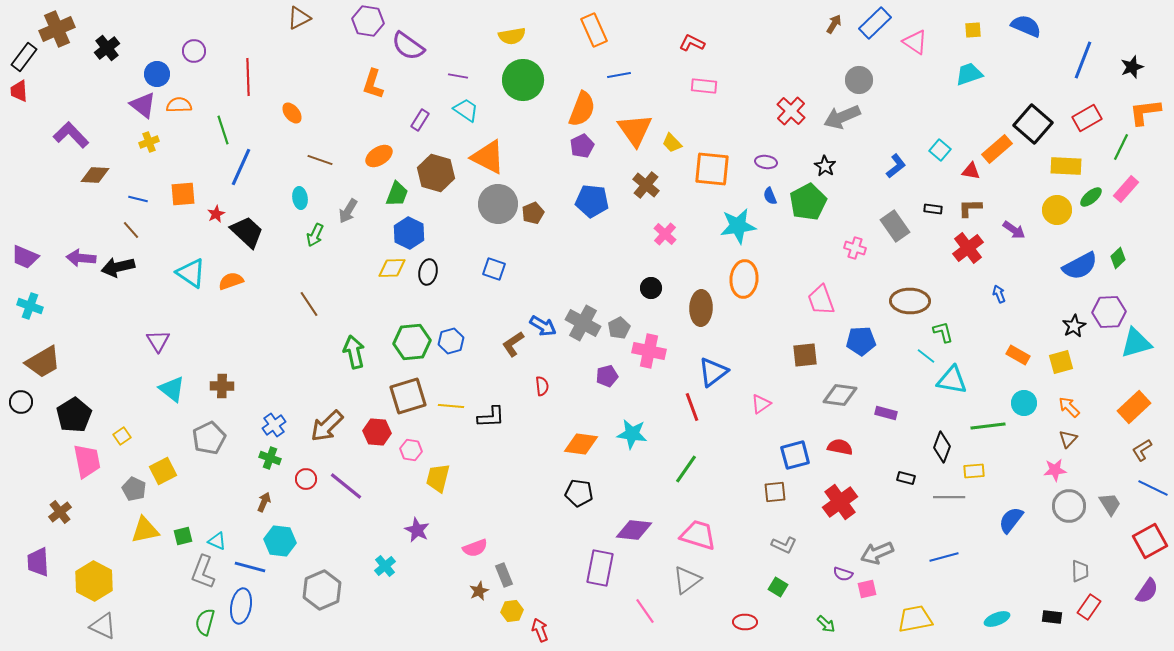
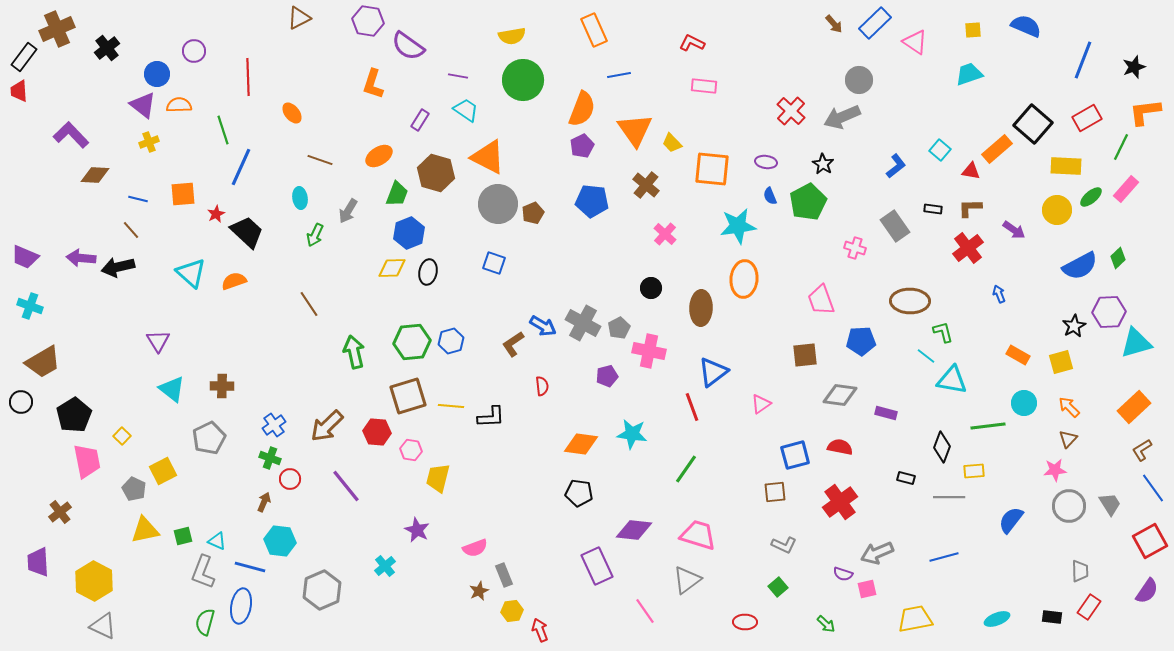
brown arrow at (834, 24): rotated 108 degrees clockwise
black star at (1132, 67): moved 2 px right
black star at (825, 166): moved 2 px left, 2 px up
blue hexagon at (409, 233): rotated 12 degrees clockwise
blue square at (494, 269): moved 6 px up
cyan triangle at (191, 273): rotated 8 degrees clockwise
orange semicircle at (231, 281): moved 3 px right
yellow square at (122, 436): rotated 12 degrees counterclockwise
red circle at (306, 479): moved 16 px left
purple line at (346, 486): rotated 12 degrees clockwise
blue line at (1153, 488): rotated 28 degrees clockwise
purple rectangle at (600, 568): moved 3 px left, 2 px up; rotated 36 degrees counterclockwise
green square at (778, 587): rotated 18 degrees clockwise
